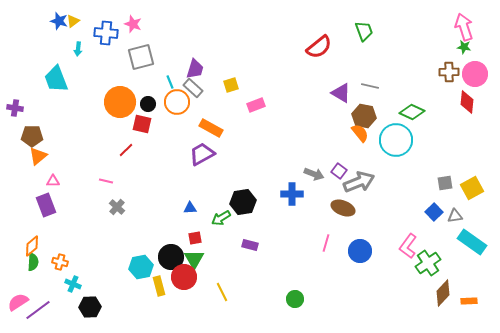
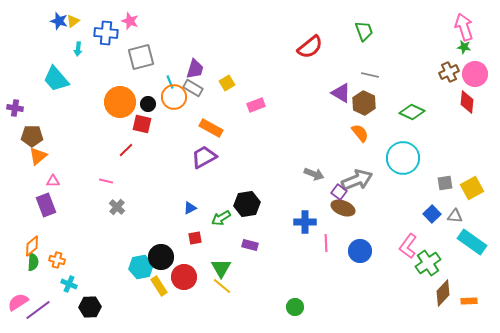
pink star at (133, 24): moved 3 px left, 3 px up
red semicircle at (319, 47): moved 9 px left
brown cross at (449, 72): rotated 24 degrees counterclockwise
cyan trapezoid at (56, 79): rotated 20 degrees counterclockwise
yellow square at (231, 85): moved 4 px left, 2 px up; rotated 14 degrees counterclockwise
gray line at (370, 86): moved 11 px up
gray rectangle at (193, 88): rotated 12 degrees counterclockwise
orange circle at (177, 102): moved 3 px left, 5 px up
brown hexagon at (364, 116): moved 13 px up; rotated 15 degrees clockwise
cyan circle at (396, 140): moved 7 px right, 18 px down
purple trapezoid at (202, 154): moved 2 px right, 3 px down
purple square at (339, 171): moved 21 px down
gray arrow at (359, 182): moved 2 px left, 2 px up
blue cross at (292, 194): moved 13 px right, 28 px down
black hexagon at (243, 202): moved 4 px right, 2 px down
blue triangle at (190, 208): rotated 24 degrees counterclockwise
blue square at (434, 212): moved 2 px left, 2 px down
gray triangle at (455, 216): rotated 14 degrees clockwise
pink line at (326, 243): rotated 18 degrees counterclockwise
black circle at (171, 257): moved 10 px left
green triangle at (194, 259): moved 27 px right, 9 px down
orange cross at (60, 262): moved 3 px left, 2 px up
cyan cross at (73, 284): moved 4 px left
yellow rectangle at (159, 286): rotated 18 degrees counterclockwise
yellow line at (222, 292): moved 6 px up; rotated 24 degrees counterclockwise
green circle at (295, 299): moved 8 px down
